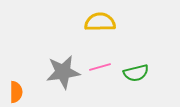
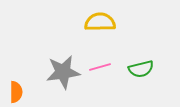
green semicircle: moved 5 px right, 4 px up
